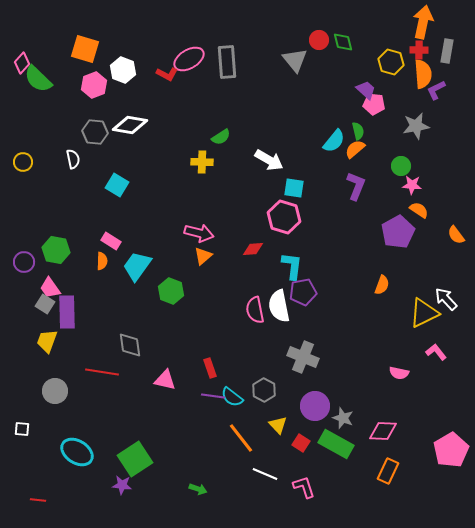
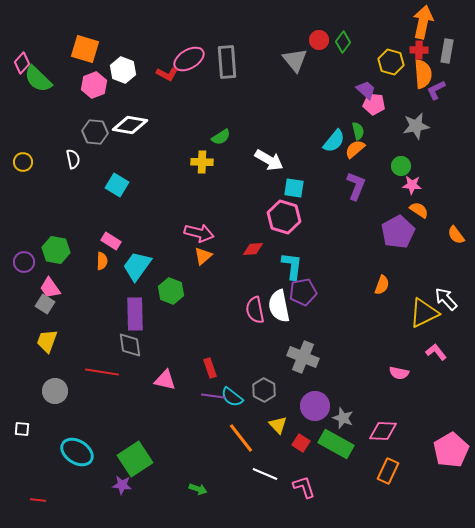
green diamond at (343, 42): rotated 50 degrees clockwise
purple rectangle at (67, 312): moved 68 px right, 2 px down
